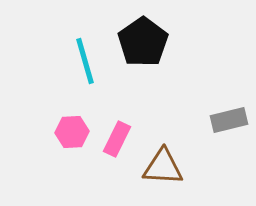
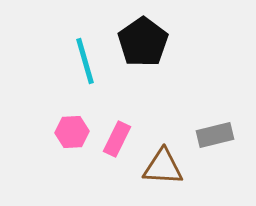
gray rectangle: moved 14 px left, 15 px down
